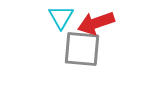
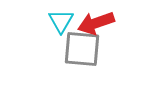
cyan triangle: moved 4 px down
